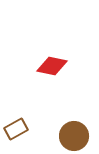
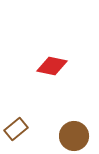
brown rectangle: rotated 10 degrees counterclockwise
